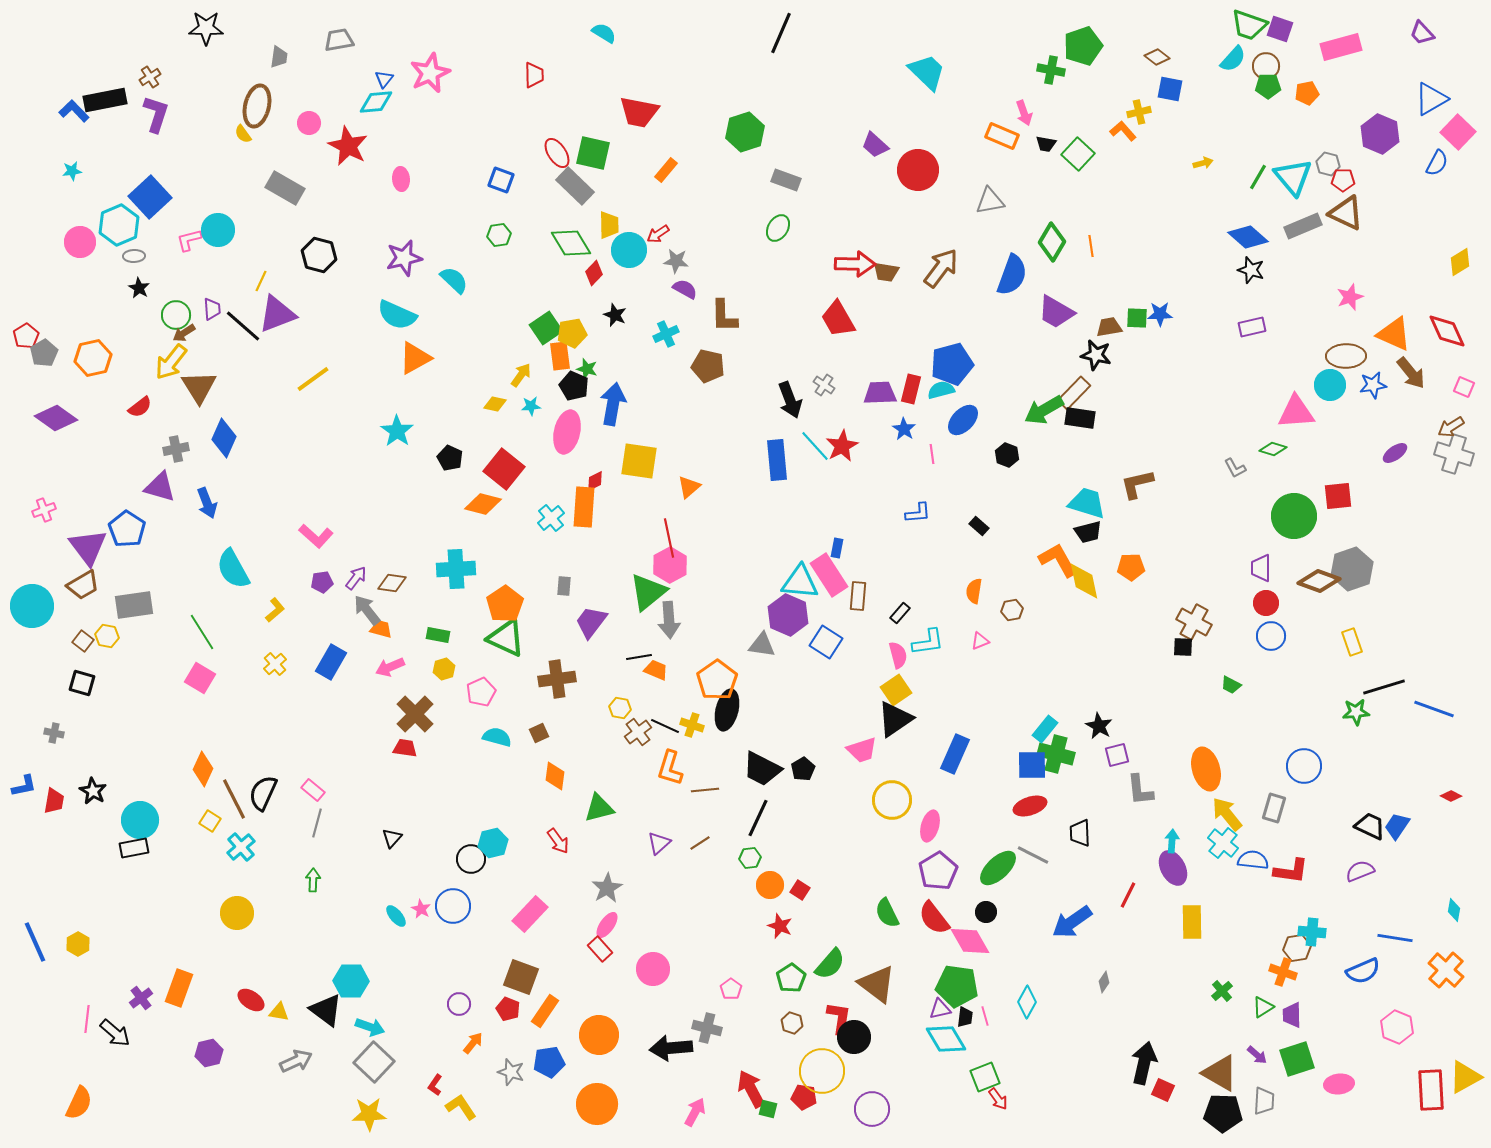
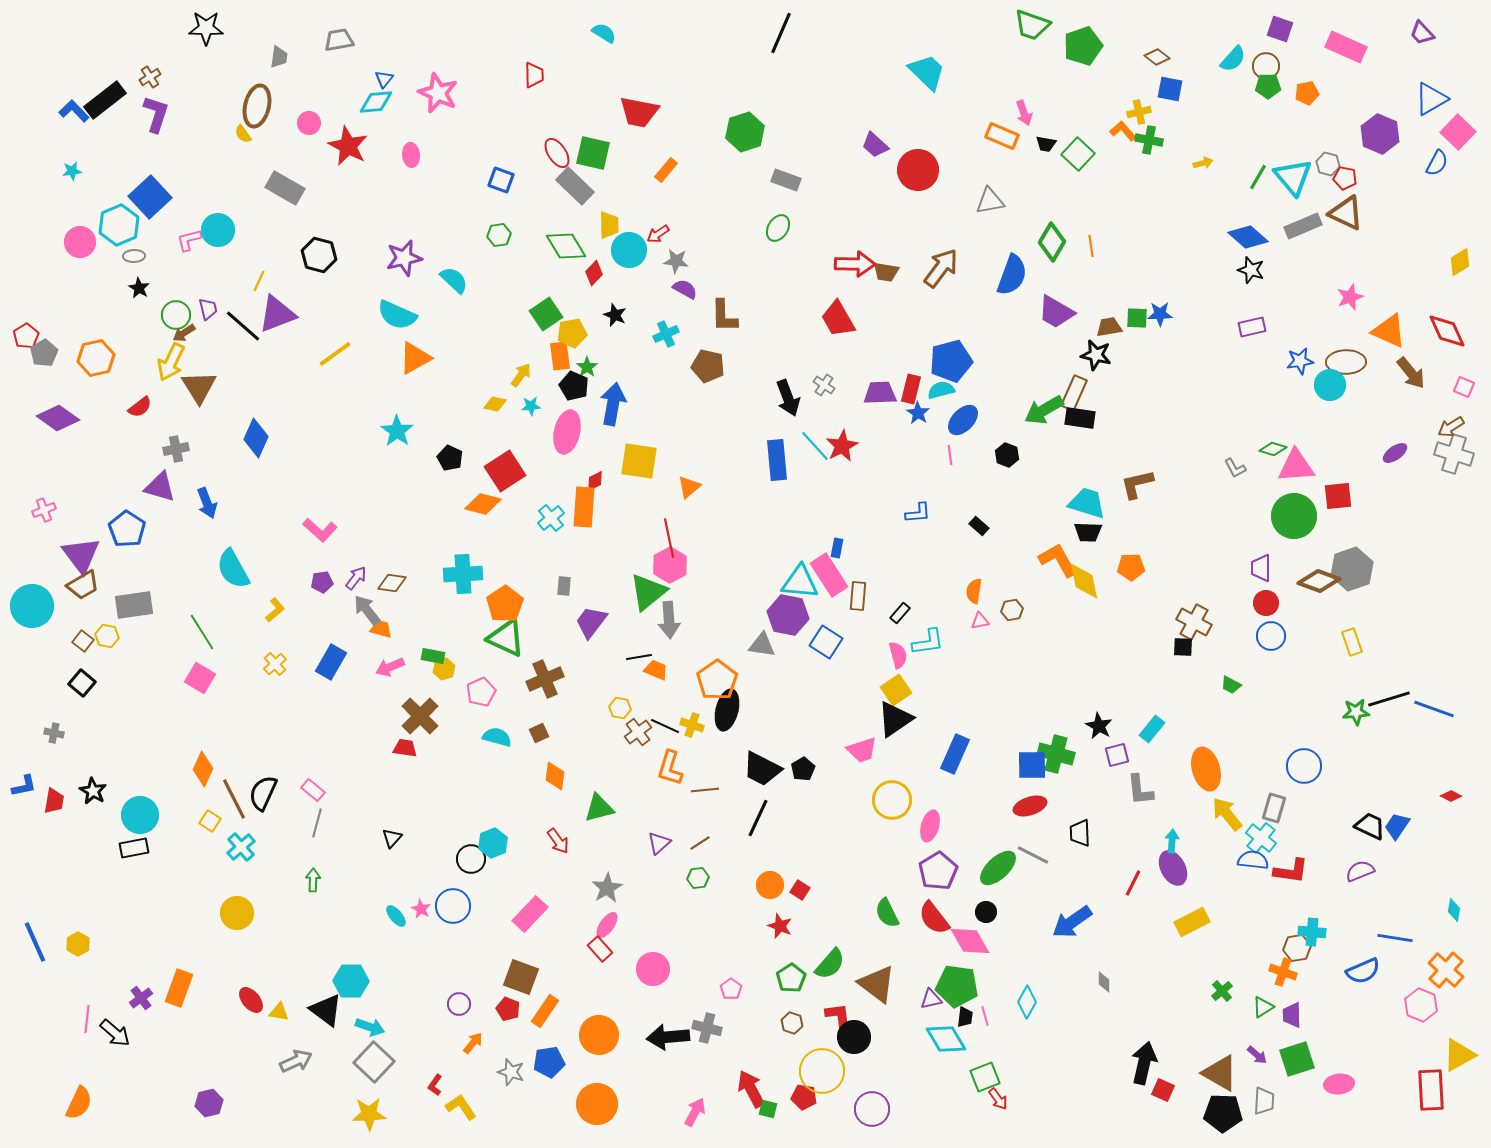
green trapezoid at (1249, 25): moved 217 px left
pink rectangle at (1341, 47): moved 5 px right; rotated 39 degrees clockwise
green cross at (1051, 70): moved 98 px right, 70 px down
pink star at (430, 73): moved 8 px right, 20 px down; rotated 24 degrees counterclockwise
black rectangle at (105, 100): rotated 27 degrees counterclockwise
pink ellipse at (401, 179): moved 10 px right, 24 px up
red pentagon at (1343, 180): moved 2 px right, 2 px up; rotated 10 degrees clockwise
green diamond at (571, 243): moved 5 px left, 3 px down
yellow line at (261, 281): moved 2 px left
purple trapezoid at (212, 309): moved 4 px left; rotated 10 degrees counterclockwise
green square at (546, 328): moved 14 px up
orange triangle at (1394, 334): moved 5 px left, 3 px up
brown ellipse at (1346, 356): moved 6 px down
orange hexagon at (93, 358): moved 3 px right
yellow arrow at (171, 362): rotated 12 degrees counterclockwise
blue pentagon at (952, 364): moved 1 px left, 3 px up
green star at (587, 369): moved 2 px up; rotated 20 degrees clockwise
yellow line at (313, 379): moved 22 px right, 25 px up
blue star at (1373, 385): moved 73 px left, 24 px up
brown rectangle at (1074, 393): rotated 20 degrees counterclockwise
black arrow at (790, 400): moved 2 px left, 2 px up
pink triangle at (1296, 412): moved 54 px down
purple diamond at (56, 418): moved 2 px right
blue star at (904, 429): moved 14 px right, 16 px up
blue diamond at (224, 438): moved 32 px right
pink line at (932, 454): moved 18 px right, 1 px down
red square at (504, 469): moved 1 px right, 2 px down; rotated 18 degrees clockwise
black trapezoid at (1088, 532): rotated 16 degrees clockwise
pink L-shape at (316, 536): moved 4 px right, 6 px up
purple triangle at (88, 547): moved 7 px left, 8 px down
cyan cross at (456, 569): moved 7 px right, 5 px down
purple hexagon at (788, 615): rotated 12 degrees counterclockwise
green rectangle at (438, 635): moved 5 px left, 21 px down
pink triangle at (980, 641): moved 20 px up; rotated 12 degrees clockwise
brown cross at (557, 679): moved 12 px left; rotated 15 degrees counterclockwise
black square at (82, 683): rotated 24 degrees clockwise
black line at (1384, 687): moved 5 px right, 12 px down
brown cross at (415, 714): moved 5 px right, 2 px down
cyan rectangle at (1045, 729): moved 107 px right
cyan circle at (140, 820): moved 5 px up
cyan hexagon at (493, 843): rotated 8 degrees counterclockwise
cyan cross at (1223, 843): moved 38 px right, 5 px up
green hexagon at (750, 858): moved 52 px left, 20 px down
red line at (1128, 895): moved 5 px right, 12 px up
yellow rectangle at (1192, 922): rotated 64 degrees clockwise
gray diamond at (1104, 982): rotated 35 degrees counterclockwise
red ellipse at (251, 1000): rotated 16 degrees clockwise
purple triangle at (940, 1009): moved 9 px left, 10 px up
red L-shape at (839, 1018): rotated 16 degrees counterclockwise
pink hexagon at (1397, 1027): moved 24 px right, 22 px up
black arrow at (671, 1048): moved 3 px left, 11 px up
purple hexagon at (209, 1053): moved 50 px down
yellow triangle at (1465, 1077): moved 6 px left, 22 px up
